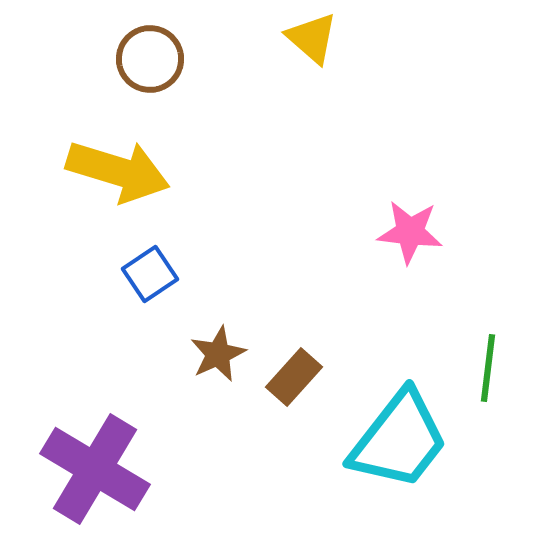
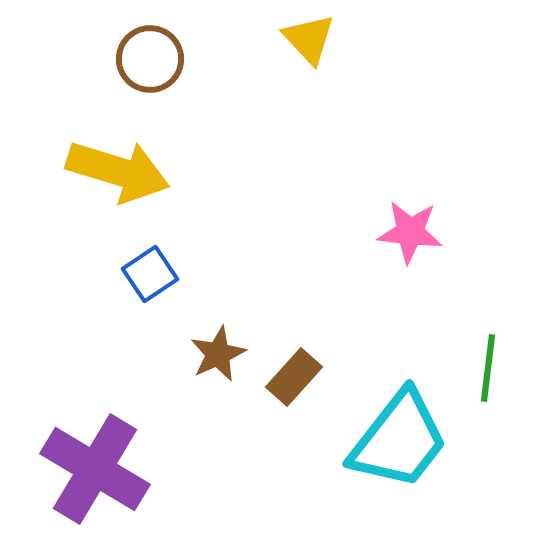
yellow triangle: moved 3 px left, 1 px down; rotated 6 degrees clockwise
